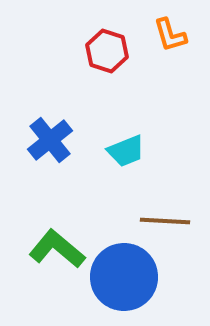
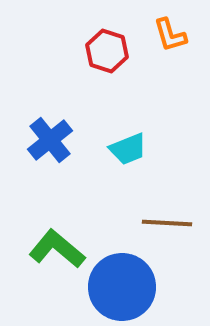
cyan trapezoid: moved 2 px right, 2 px up
brown line: moved 2 px right, 2 px down
blue circle: moved 2 px left, 10 px down
